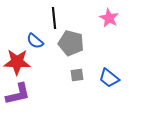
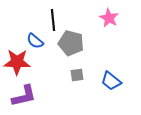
black line: moved 1 px left, 2 px down
blue trapezoid: moved 2 px right, 3 px down
purple L-shape: moved 6 px right, 2 px down
